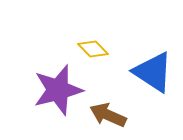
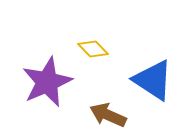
blue triangle: moved 8 px down
purple star: moved 11 px left, 8 px up; rotated 9 degrees counterclockwise
